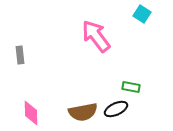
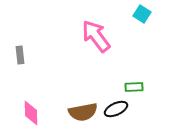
green rectangle: moved 3 px right; rotated 12 degrees counterclockwise
